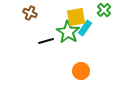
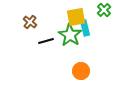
brown cross: moved 9 px down; rotated 16 degrees clockwise
cyan rectangle: rotated 49 degrees counterclockwise
green star: moved 2 px right, 3 px down
